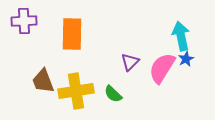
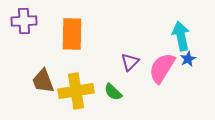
blue star: moved 2 px right
green semicircle: moved 2 px up
